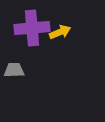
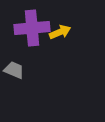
gray trapezoid: rotated 25 degrees clockwise
